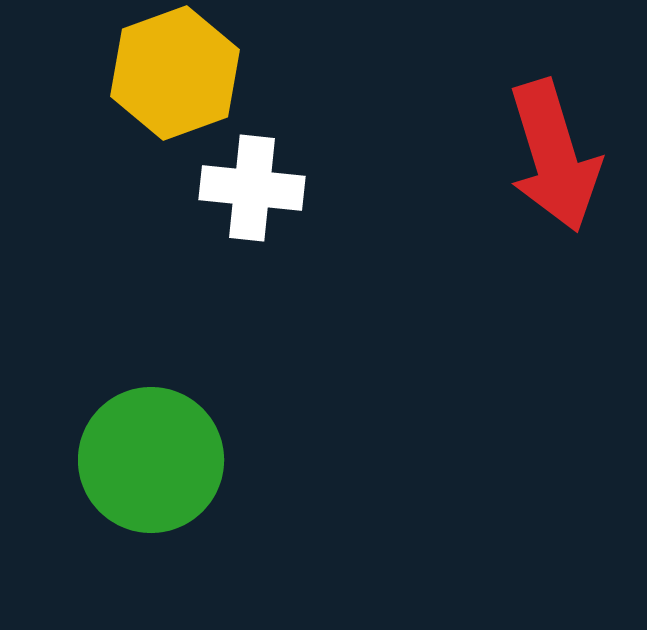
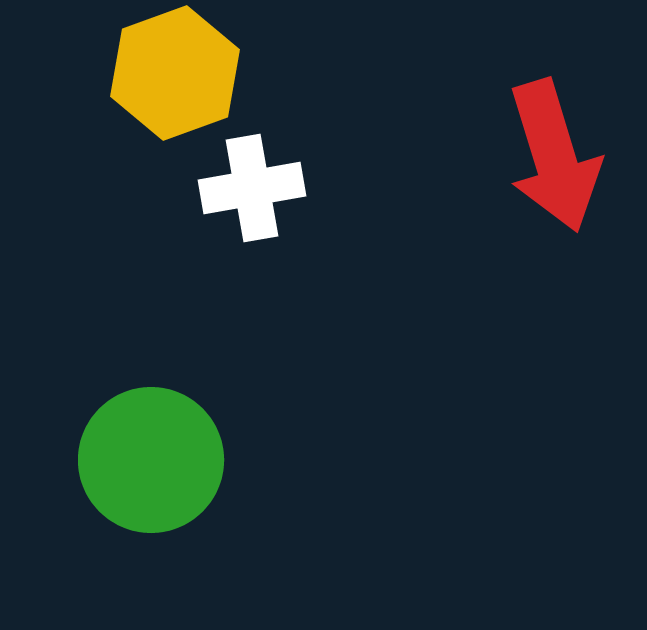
white cross: rotated 16 degrees counterclockwise
